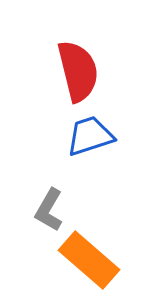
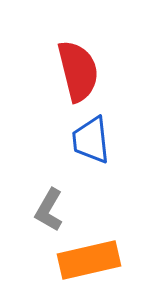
blue trapezoid: moved 1 px right, 4 px down; rotated 78 degrees counterclockwise
orange rectangle: rotated 54 degrees counterclockwise
